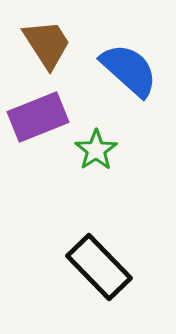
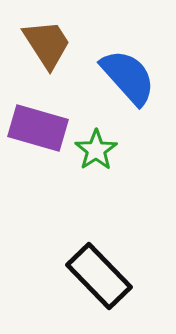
blue semicircle: moved 1 px left, 7 px down; rotated 6 degrees clockwise
purple rectangle: moved 11 px down; rotated 38 degrees clockwise
black rectangle: moved 9 px down
